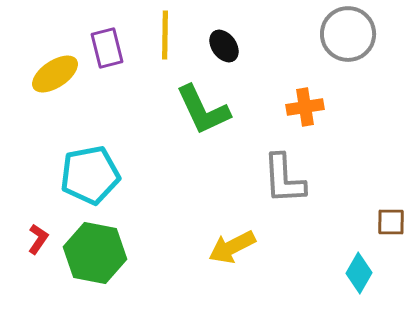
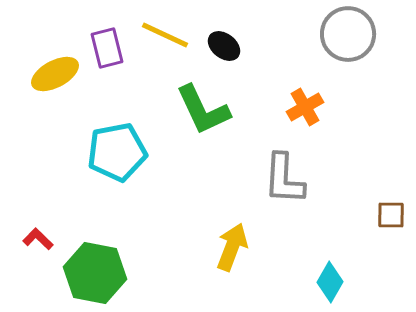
yellow line: rotated 66 degrees counterclockwise
black ellipse: rotated 16 degrees counterclockwise
yellow ellipse: rotated 6 degrees clockwise
orange cross: rotated 21 degrees counterclockwise
cyan pentagon: moved 27 px right, 23 px up
gray L-shape: rotated 6 degrees clockwise
brown square: moved 7 px up
red L-shape: rotated 80 degrees counterclockwise
yellow arrow: rotated 138 degrees clockwise
green hexagon: moved 20 px down
cyan diamond: moved 29 px left, 9 px down
